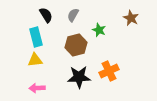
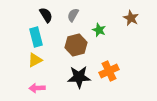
yellow triangle: rotated 21 degrees counterclockwise
